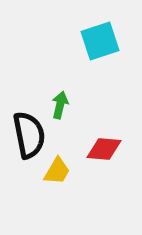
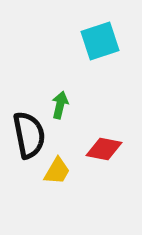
red diamond: rotated 6 degrees clockwise
